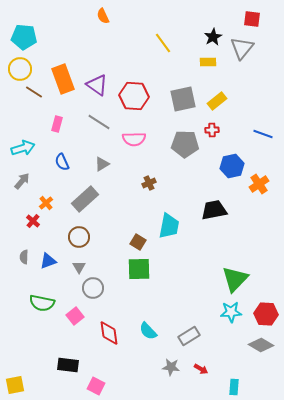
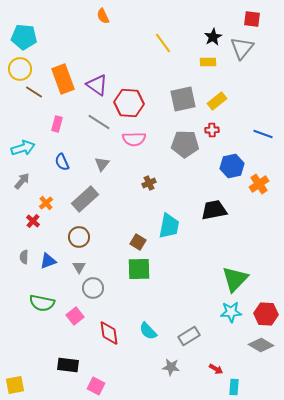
red hexagon at (134, 96): moved 5 px left, 7 px down
gray triangle at (102, 164): rotated 21 degrees counterclockwise
red arrow at (201, 369): moved 15 px right
